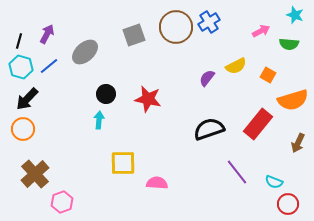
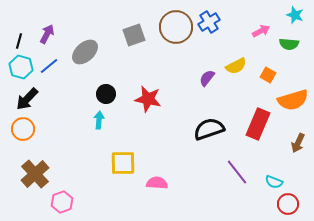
red rectangle: rotated 16 degrees counterclockwise
